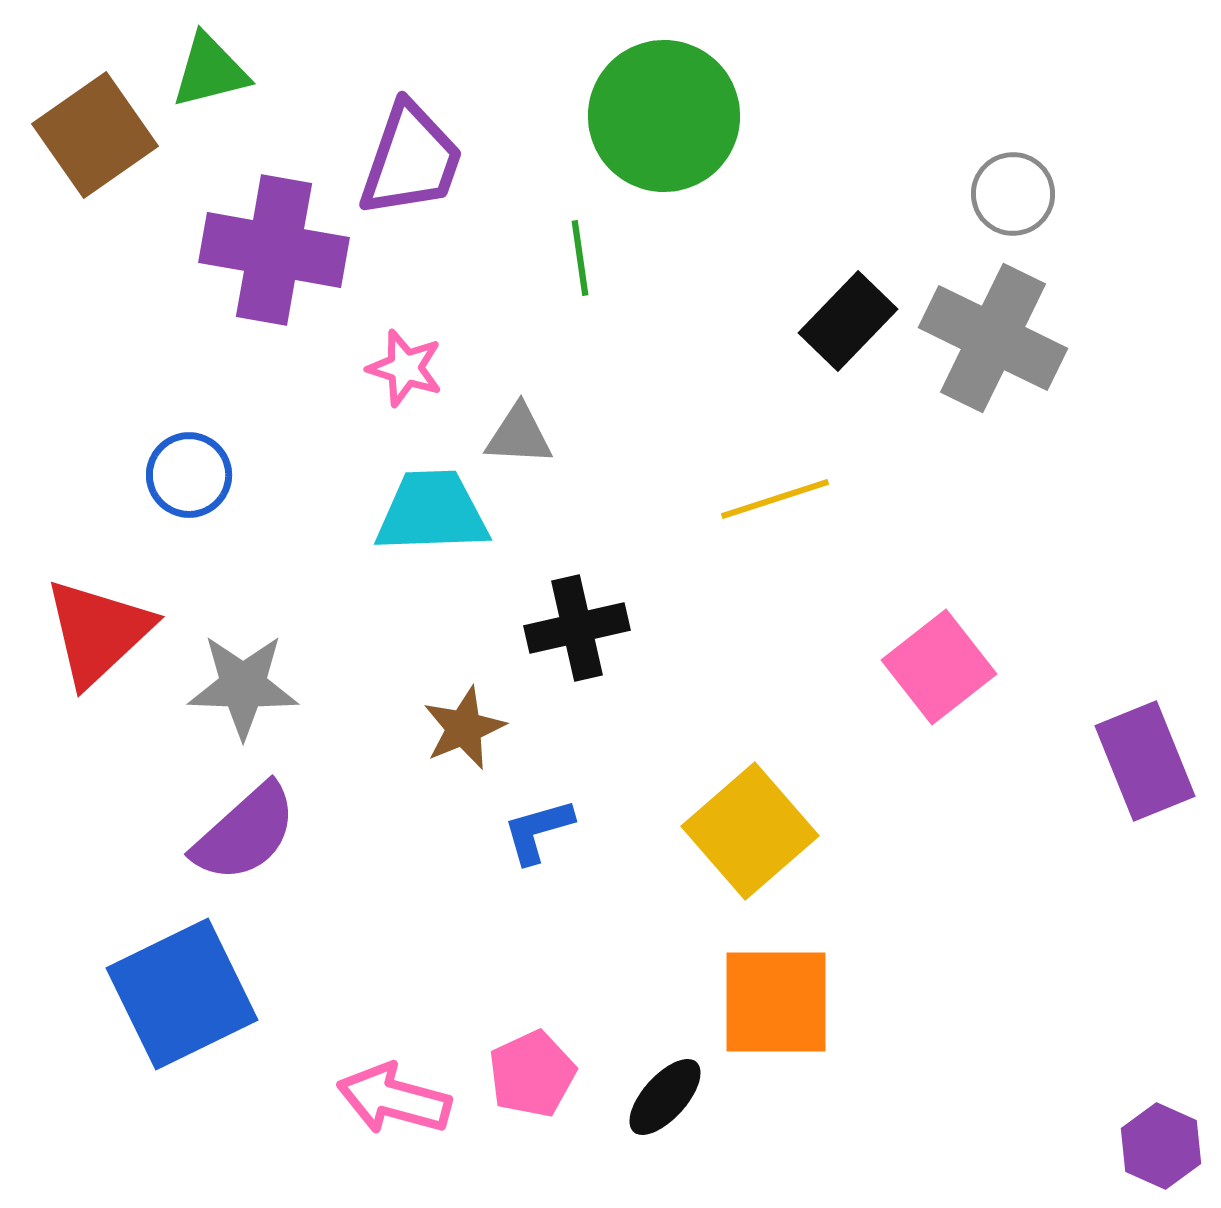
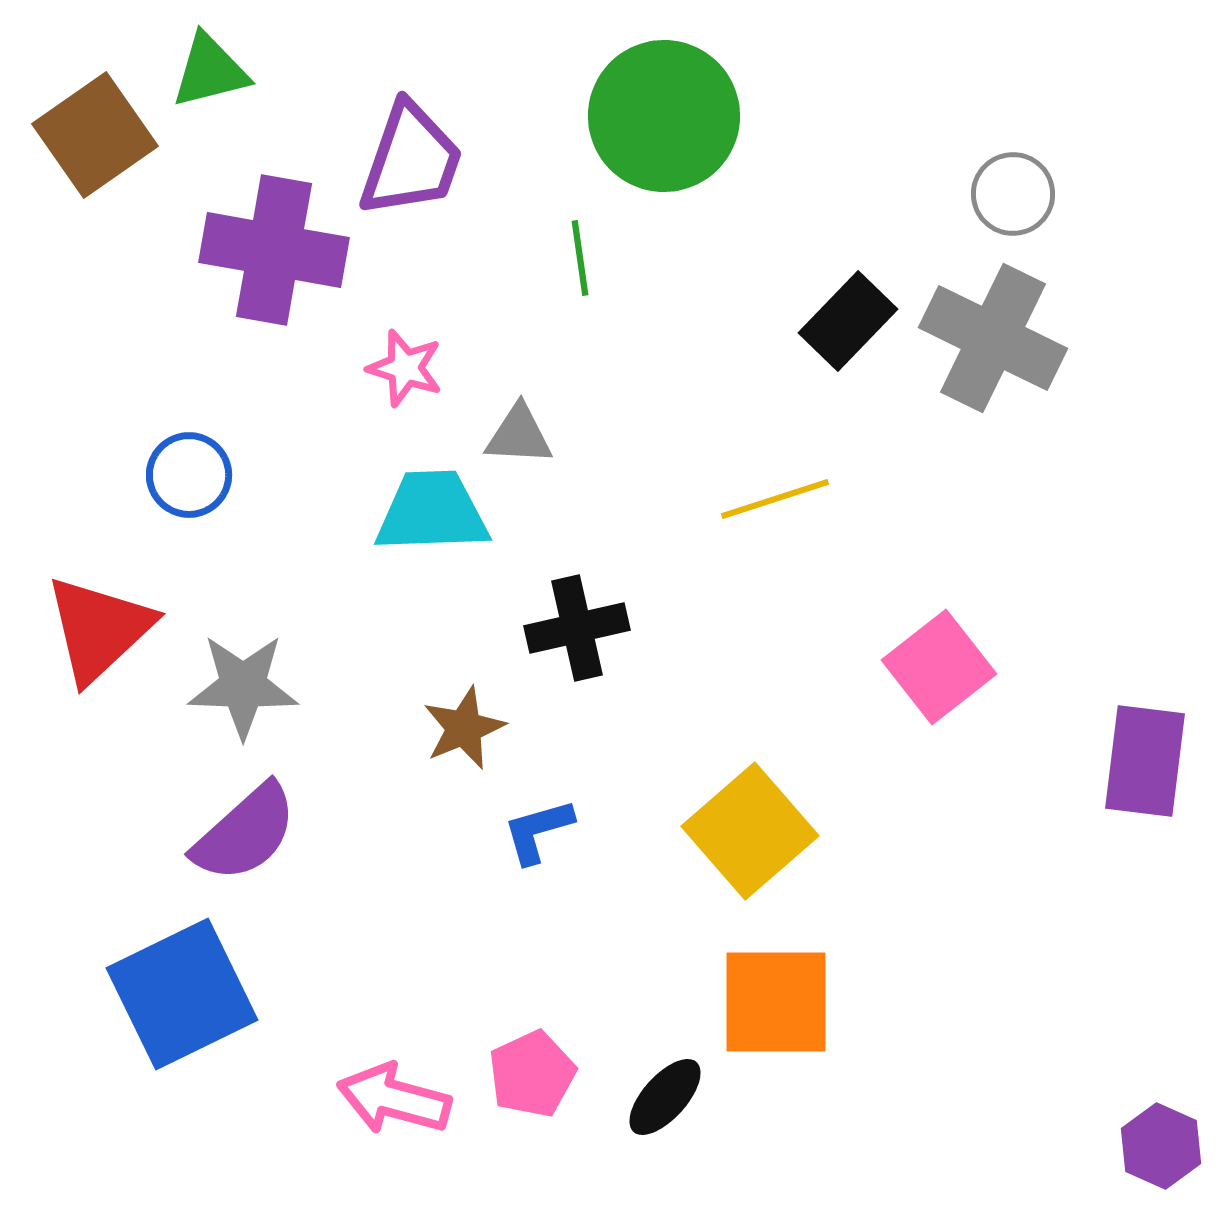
red triangle: moved 1 px right, 3 px up
purple rectangle: rotated 29 degrees clockwise
